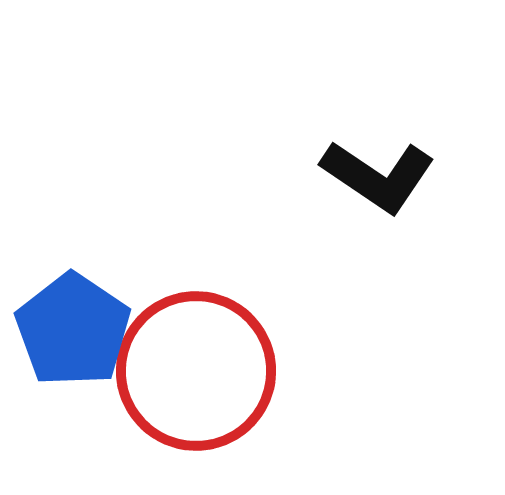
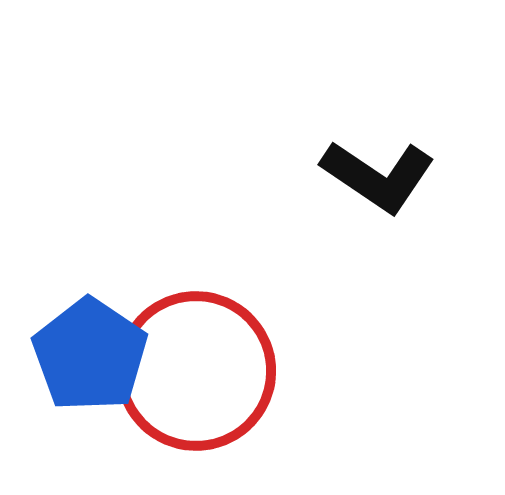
blue pentagon: moved 17 px right, 25 px down
